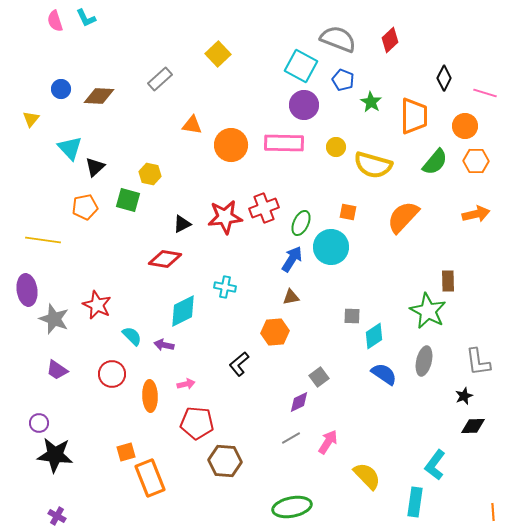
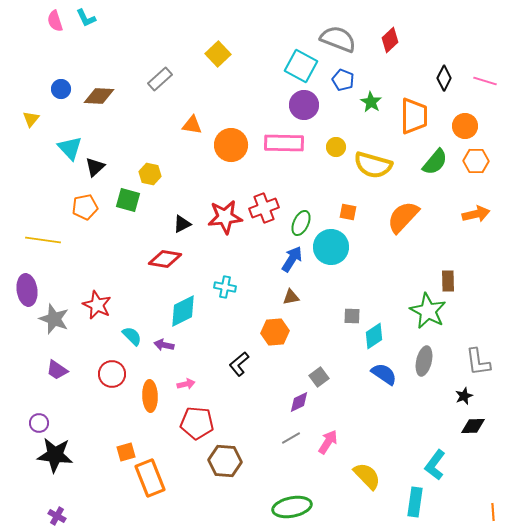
pink line at (485, 93): moved 12 px up
